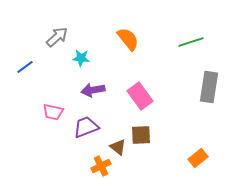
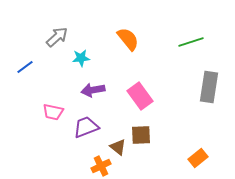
cyan star: rotated 12 degrees counterclockwise
